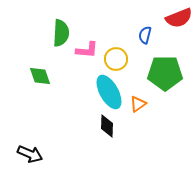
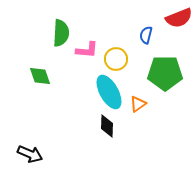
blue semicircle: moved 1 px right
